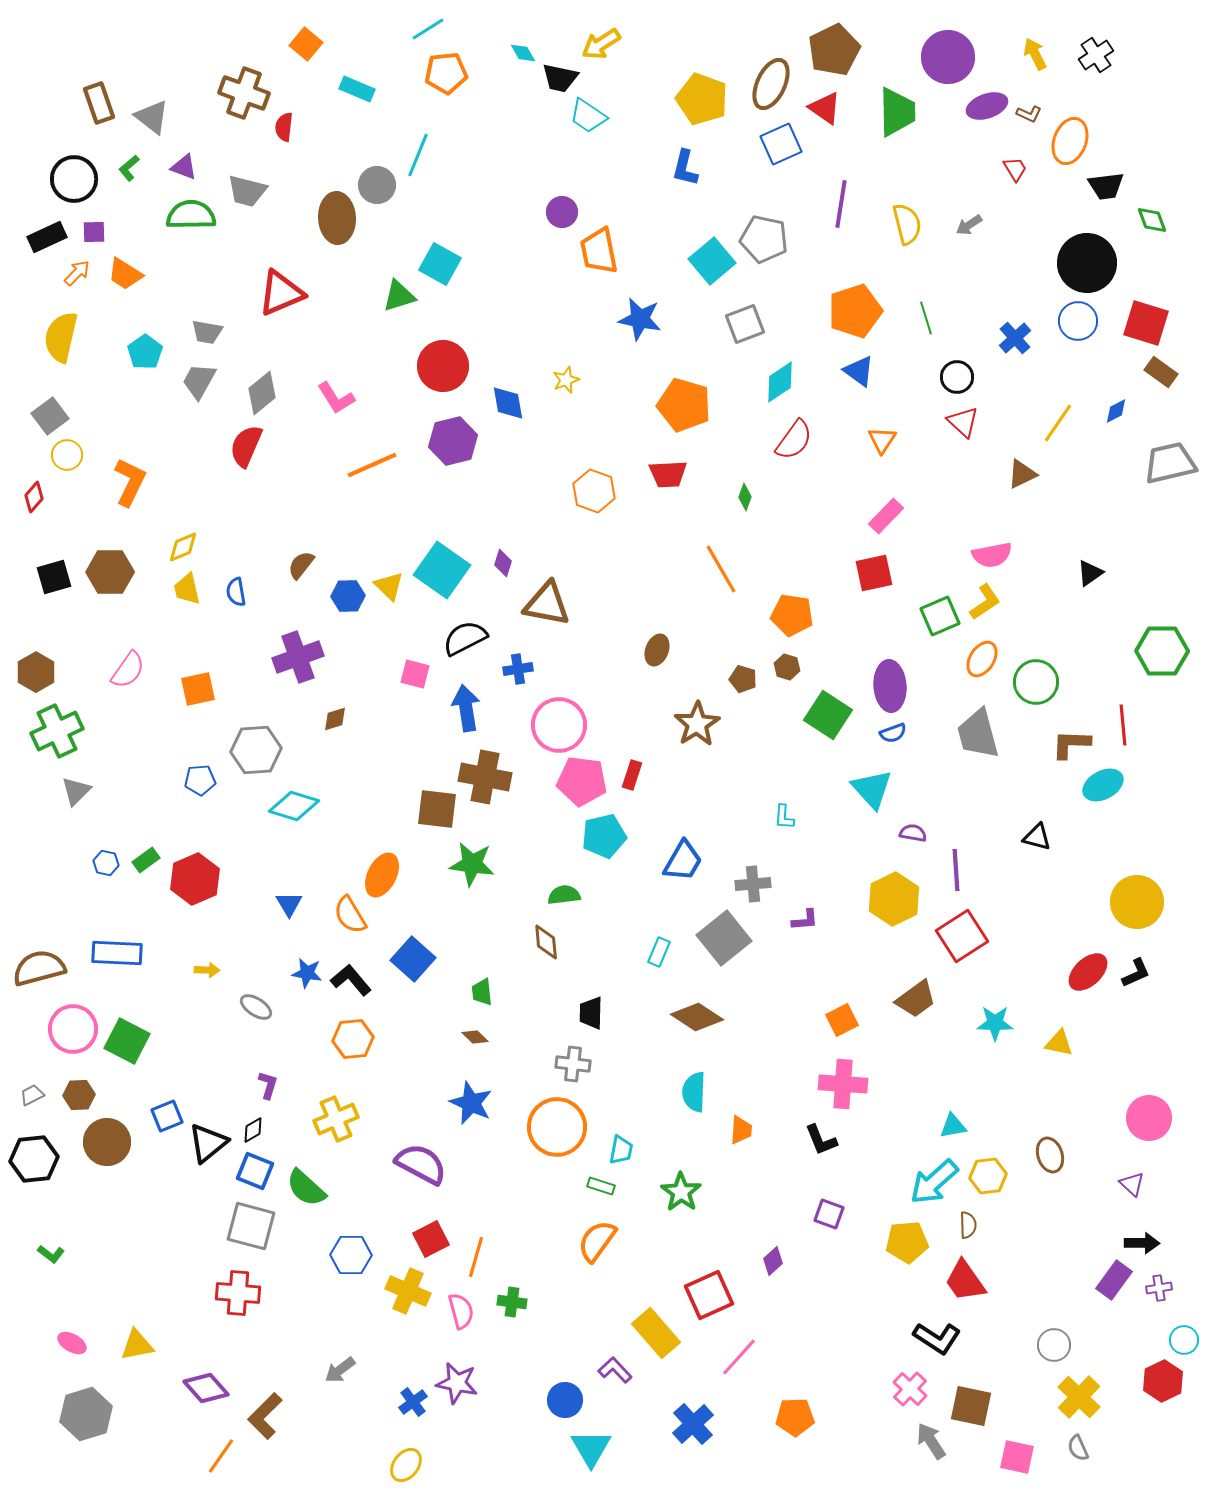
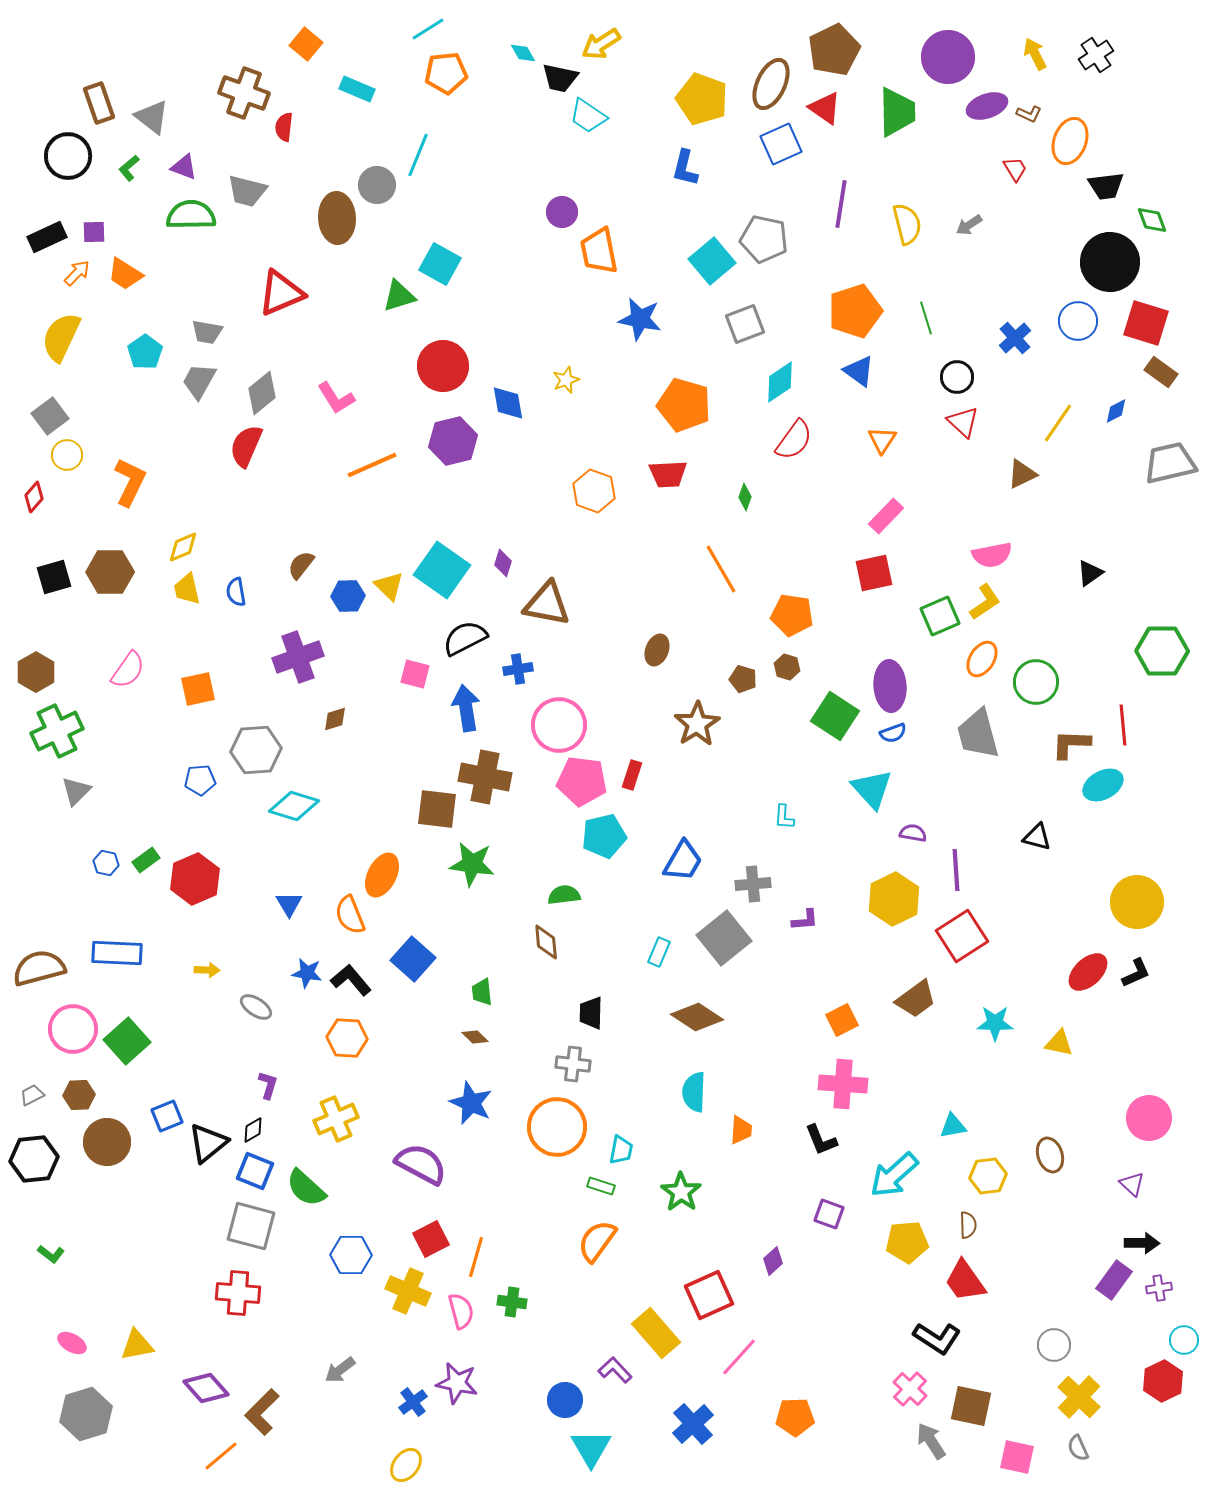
black circle at (74, 179): moved 6 px left, 23 px up
black circle at (1087, 263): moved 23 px right, 1 px up
yellow semicircle at (61, 337): rotated 12 degrees clockwise
green square at (828, 715): moved 7 px right, 1 px down
orange semicircle at (350, 915): rotated 9 degrees clockwise
orange hexagon at (353, 1039): moved 6 px left, 1 px up; rotated 9 degrees clockwise
green square at (127, 1041): rotated 21 degrees clockwise
cyan arrow at (934, 1182): moved 40 px left, 7 px up
brown L-shape at (265, 1416): moved 3 px left, 4 px up
orange line at (221, 1456): rotated 15 degrees clockwise
